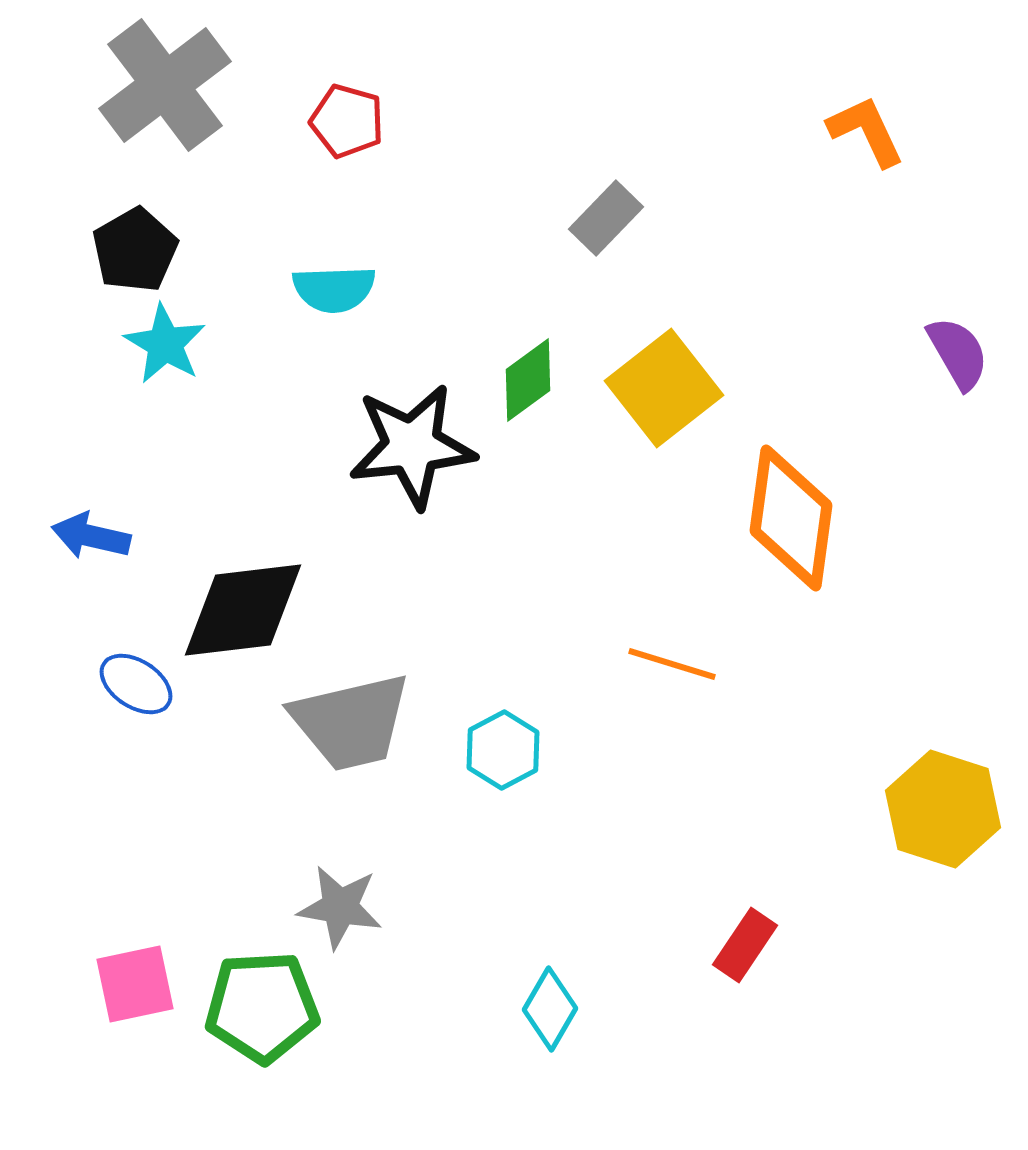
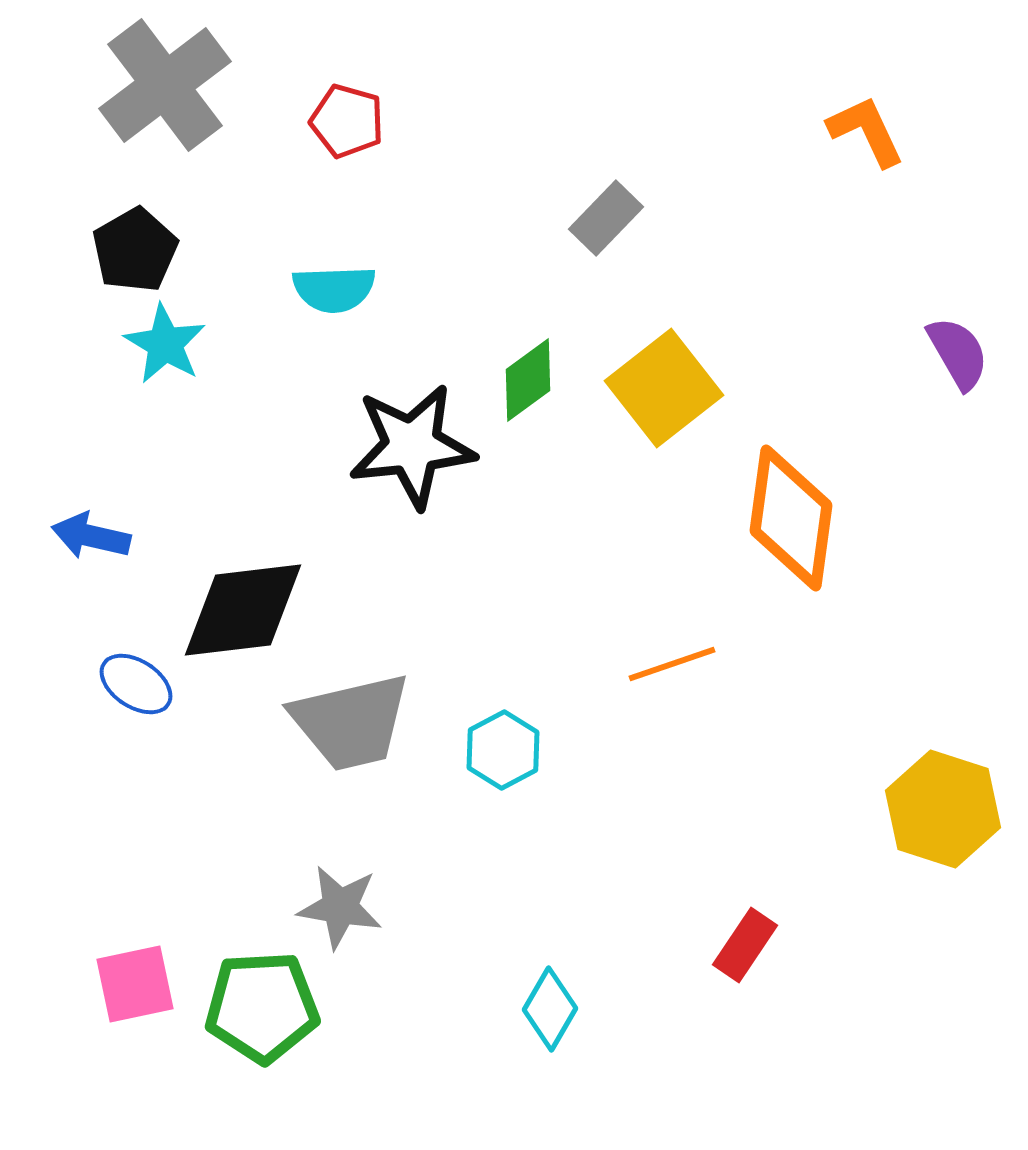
orange line: rotated 36 degrees counterclockwise
